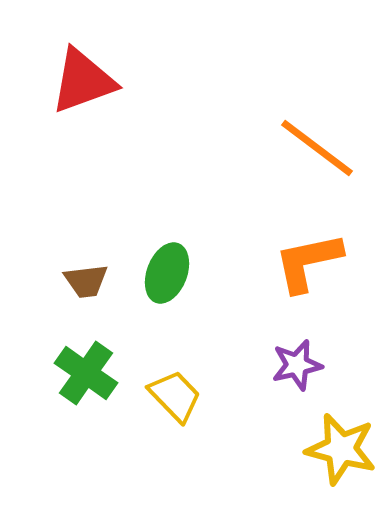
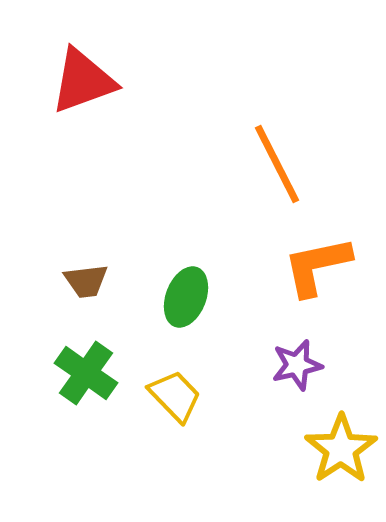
orange line: moved 40 px left, 16 px down; rotated 26 degrees clockwise
orange L-shape: moved 9 px right, 4 px down
green ellipse: moved 19 px right, 24 px down
yellow star: rotated 24 degrees clockwise
